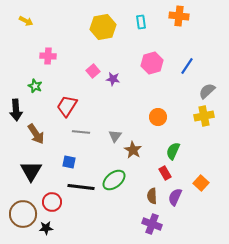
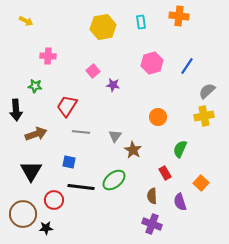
purple star: moved 6 px down
green star: rotated 16 degrees counterclockwise
brown arrow: rotated 75 degrees counterclockwise
green semicircle: moved 7 px right, 2 px up
purple semicircle: moved 5 px right, 5 px down; rotated 42 degrees counterclockwise
red circle: moved 2 px right, 2 px up
